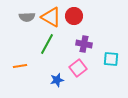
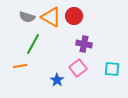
gray semicircle: rotated 21 degrees clockwise
green line: moved 14 px left
cyan square: moved 1 px right, 10 px down
blue star: rotated 24 degrees counterclockwise
